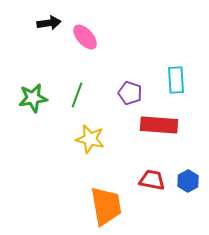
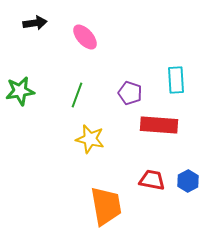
black arrow: moved 14 px left
green star: moved 13 px left, 7 px up
